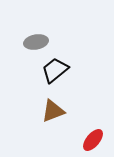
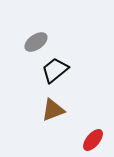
gray ellipse: rotated 25 degrees counterclockwise
brown triangle: moved 1 px up
